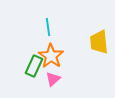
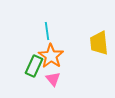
cyan line: moved 1 px left, 4 px down
yellow trapezoid: moved 1 px down
pink triangle: rotated 28 degrees counterclockwise
